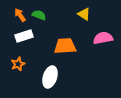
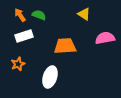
pink semicircle: moved 2 px right
